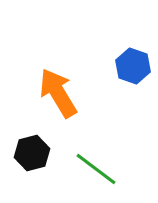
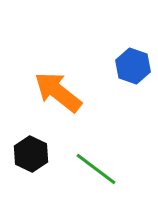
orange arrow: moved 1 px up; rotated 21 degrees counterclockwise
black hexagon: moved 1 px left, 1 px down; rotated 20 degrees counterclockwise
